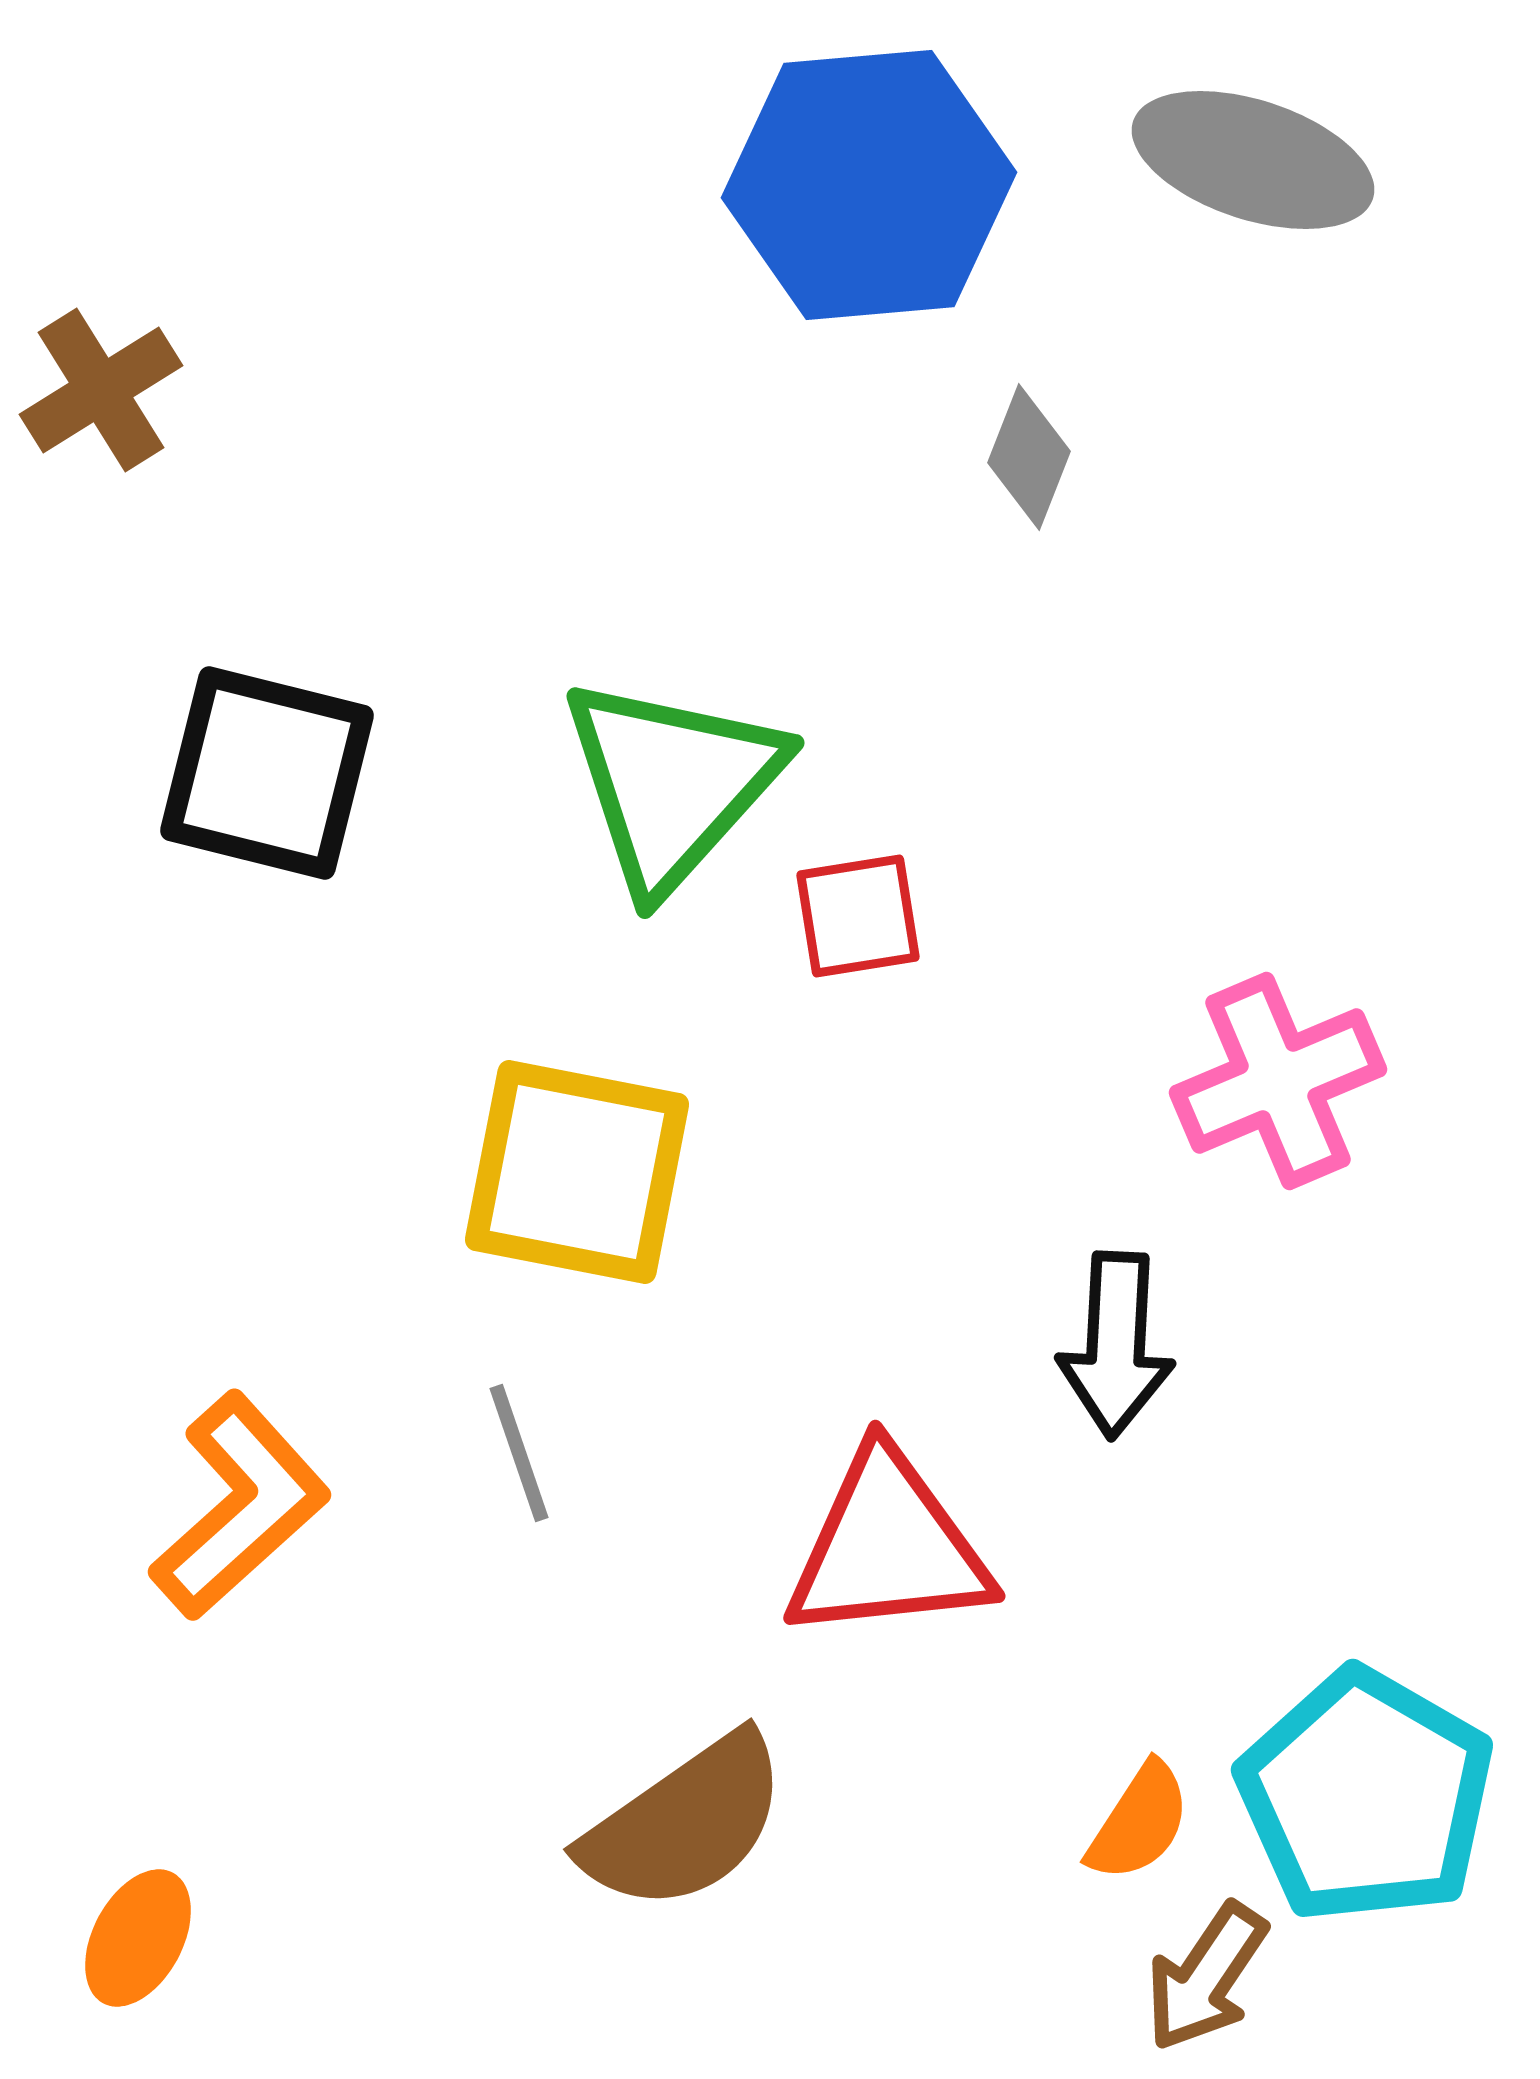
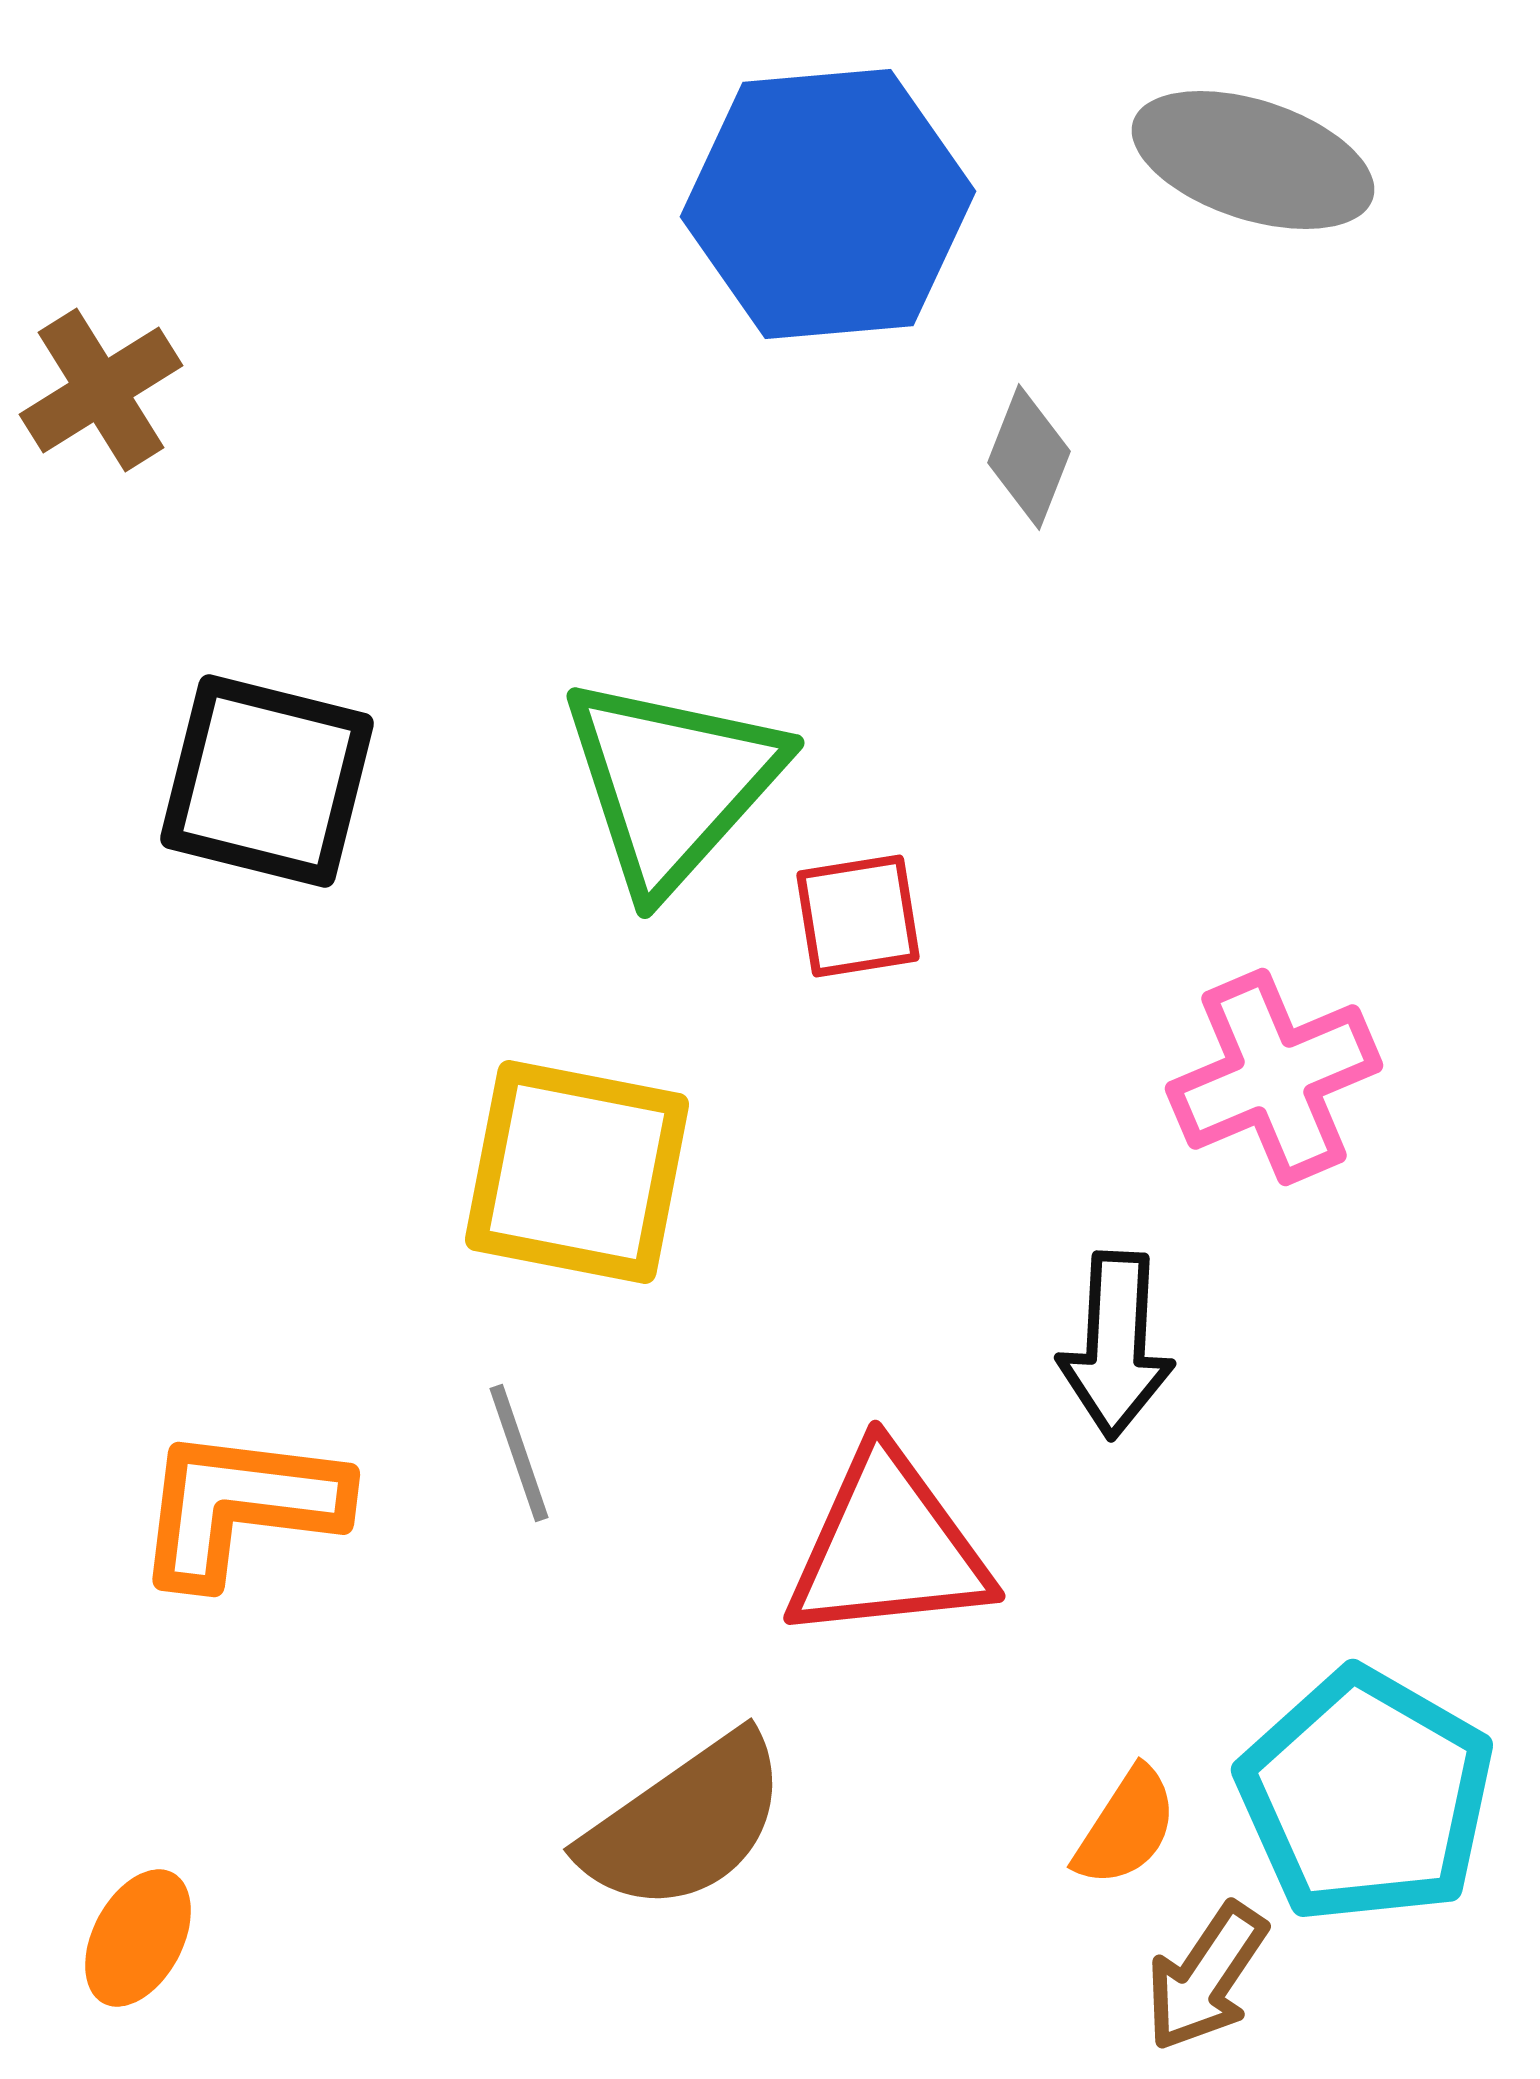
blue hexagon: moved 41 px left, 19 px down
black square: moved 8 px down
pink cross: moved 4 px left, 4 px up
orange L-shape: rotated 131 degrees counterclockwise
orange semicircle: moved 13 px left, 5 px down
